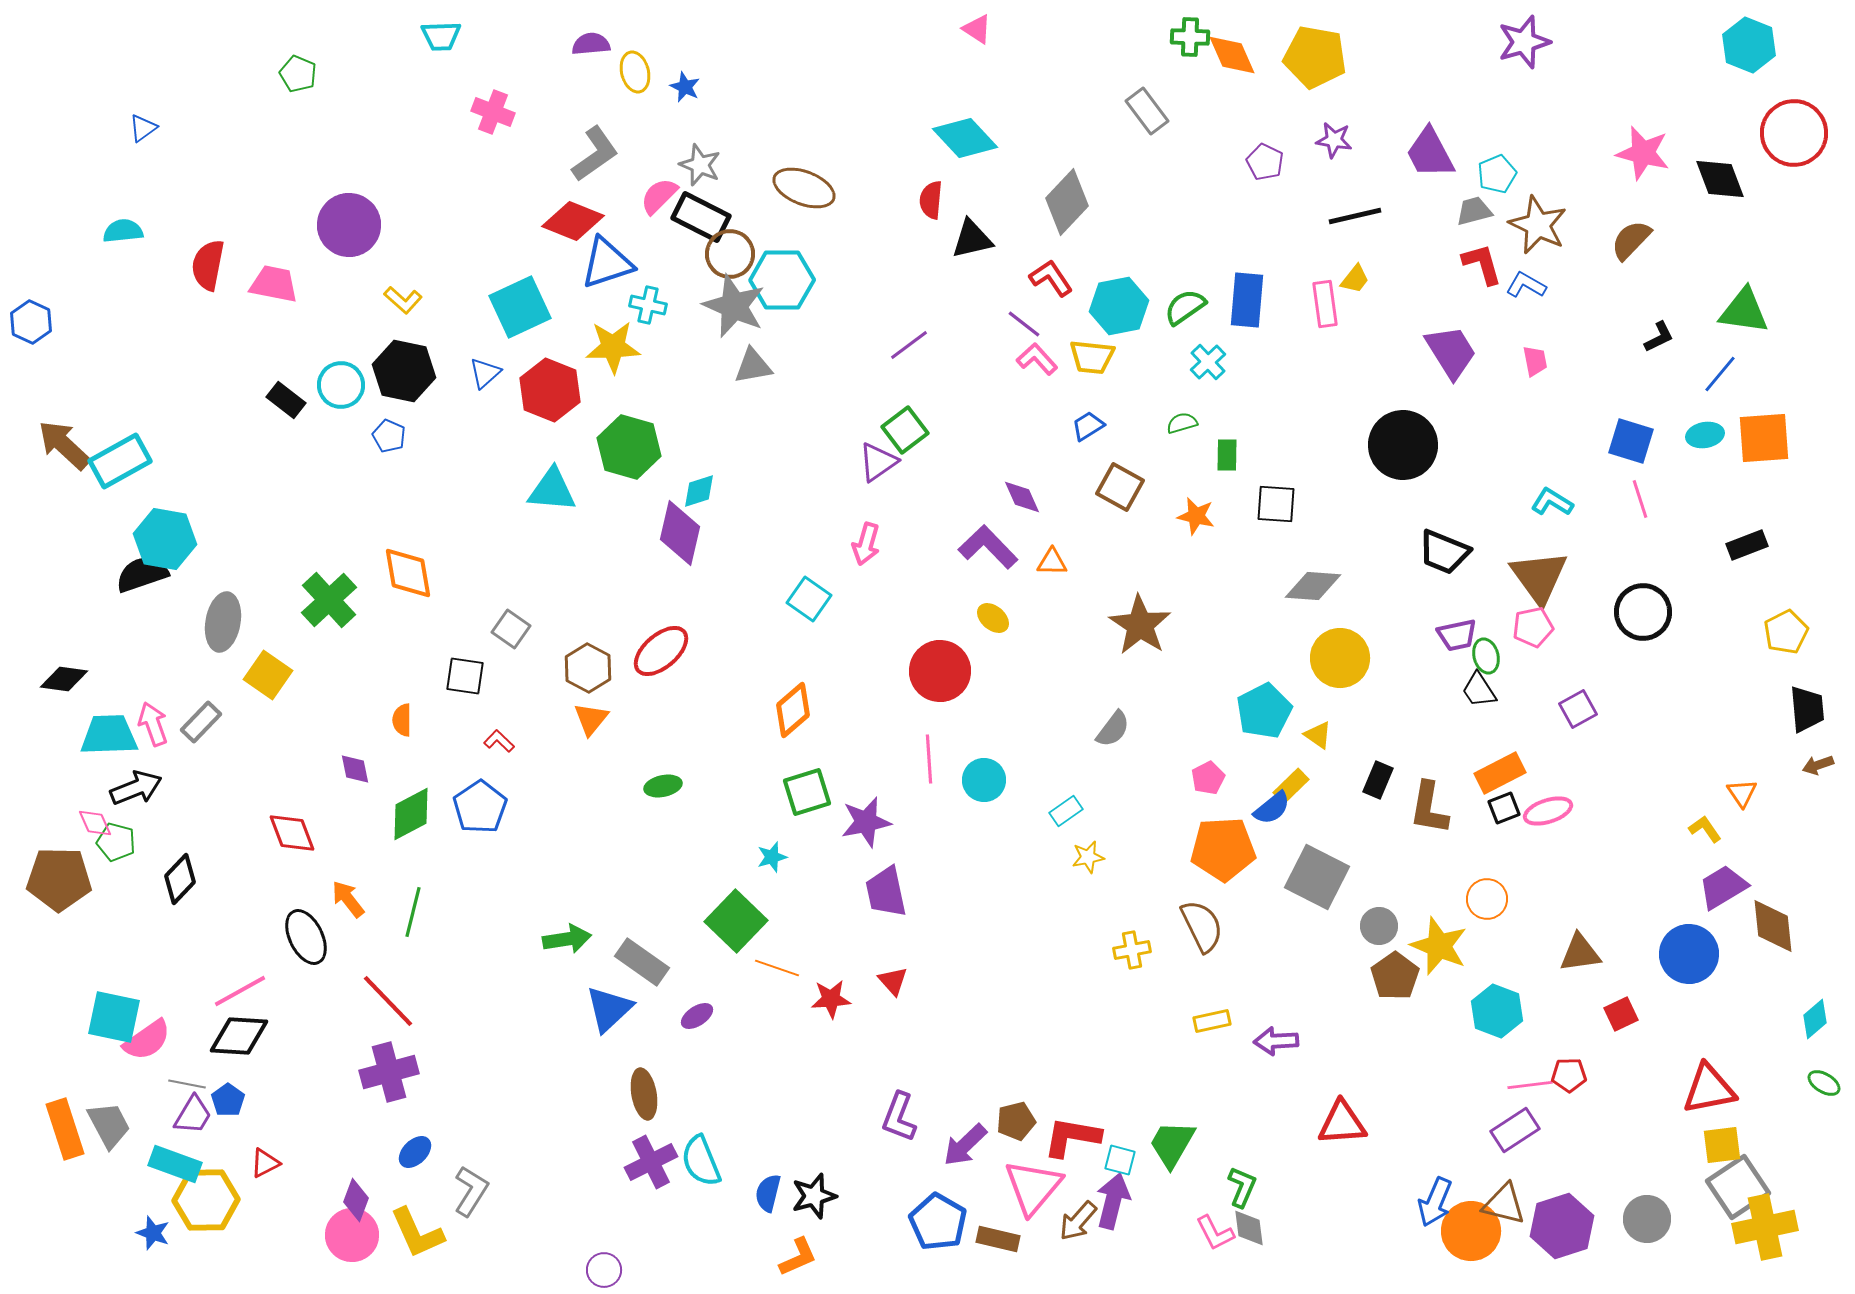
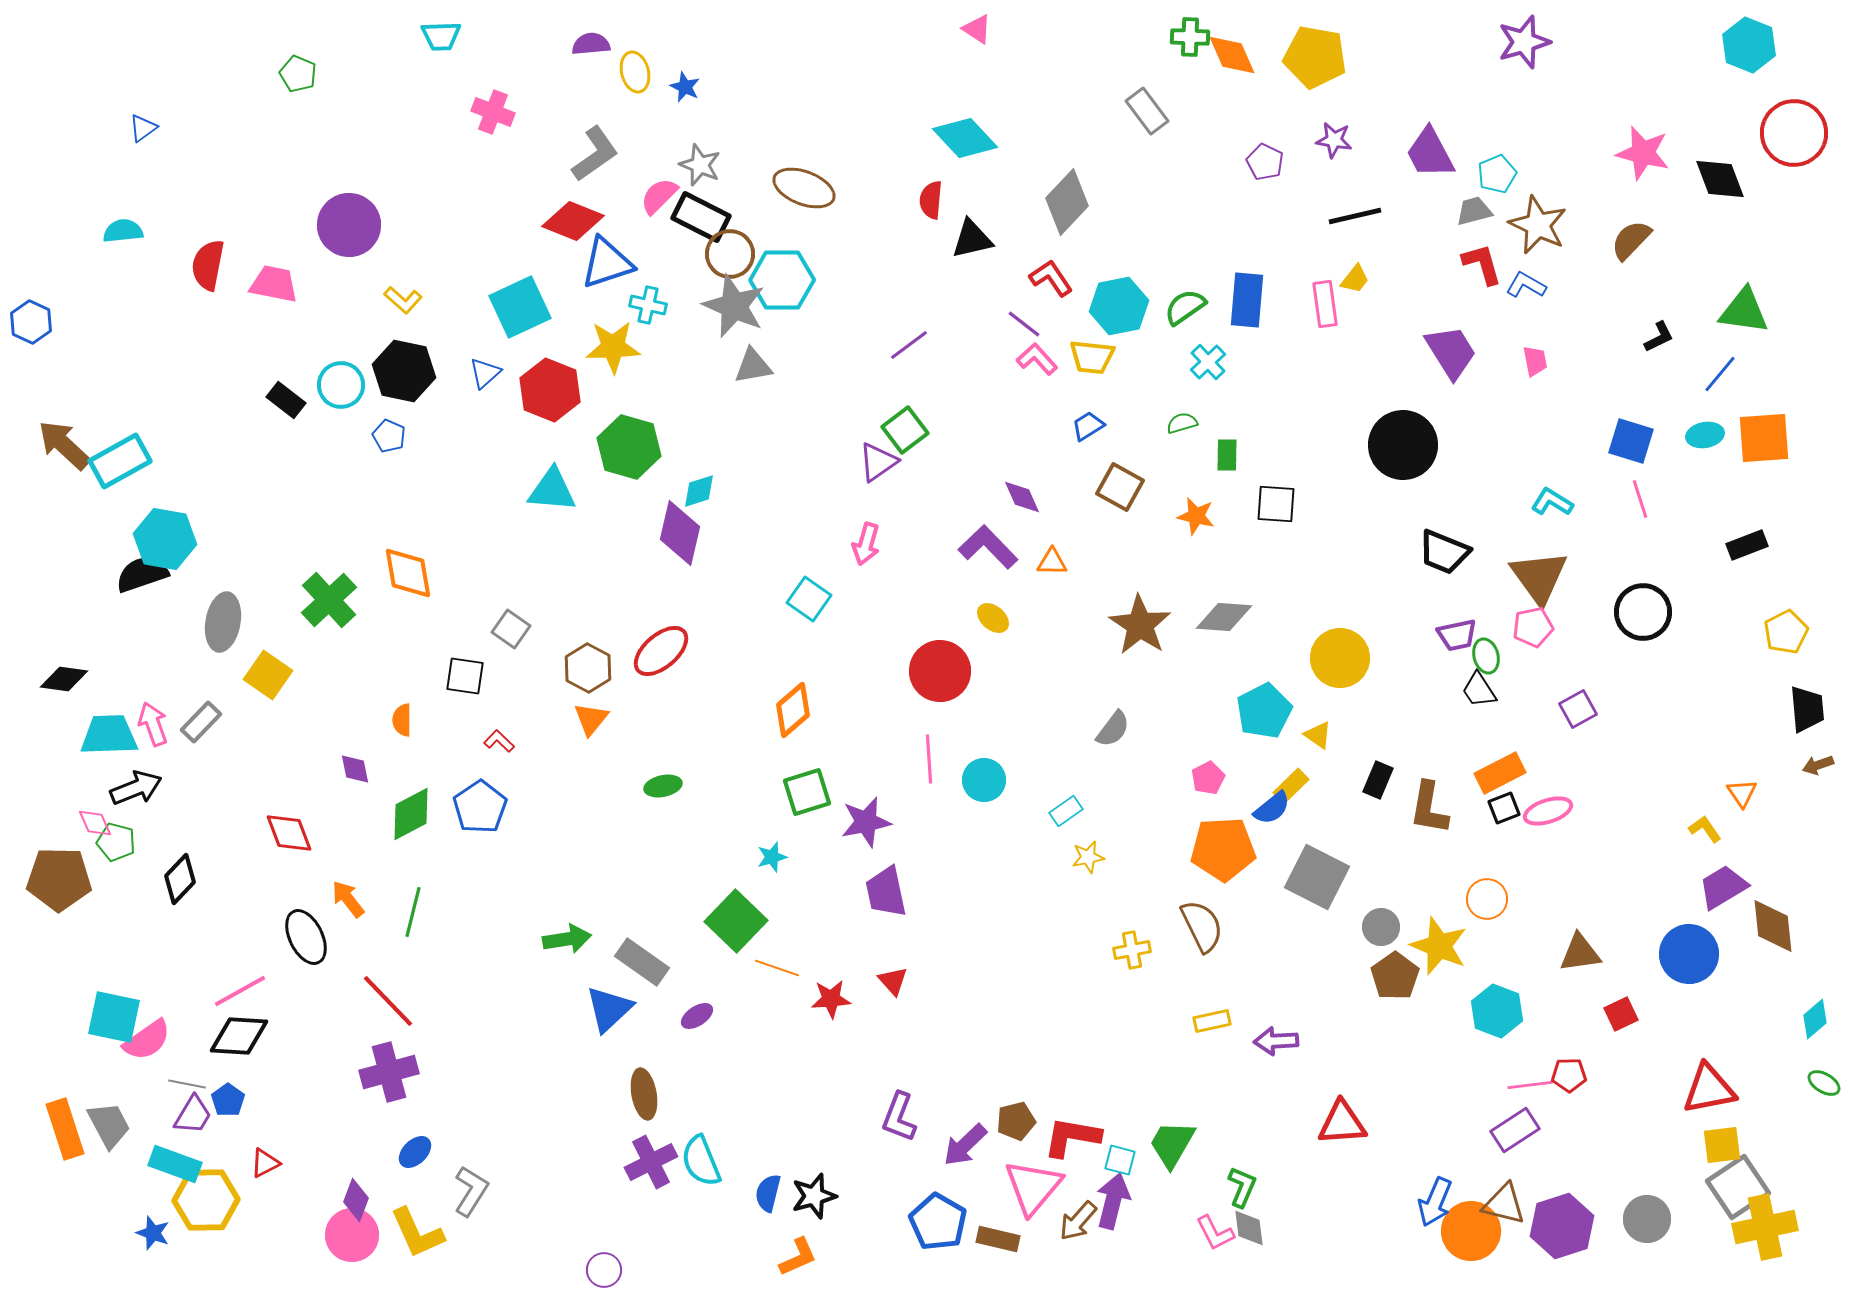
gray diamond at (1313, 586): moved 89 px left, 31 px down
red diamond at (292, 833): moved 3 px left
gray circle at (1379, 926): moved 2 px right, 1 px down
